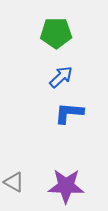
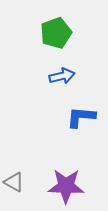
green pentagon: rotated 20 degrees counterclockwise
blue arrow: moved 1 px right, 1 px up; rotated 30 degrees clockwise
blue L-shape: moved 12 px right, 4 px down
